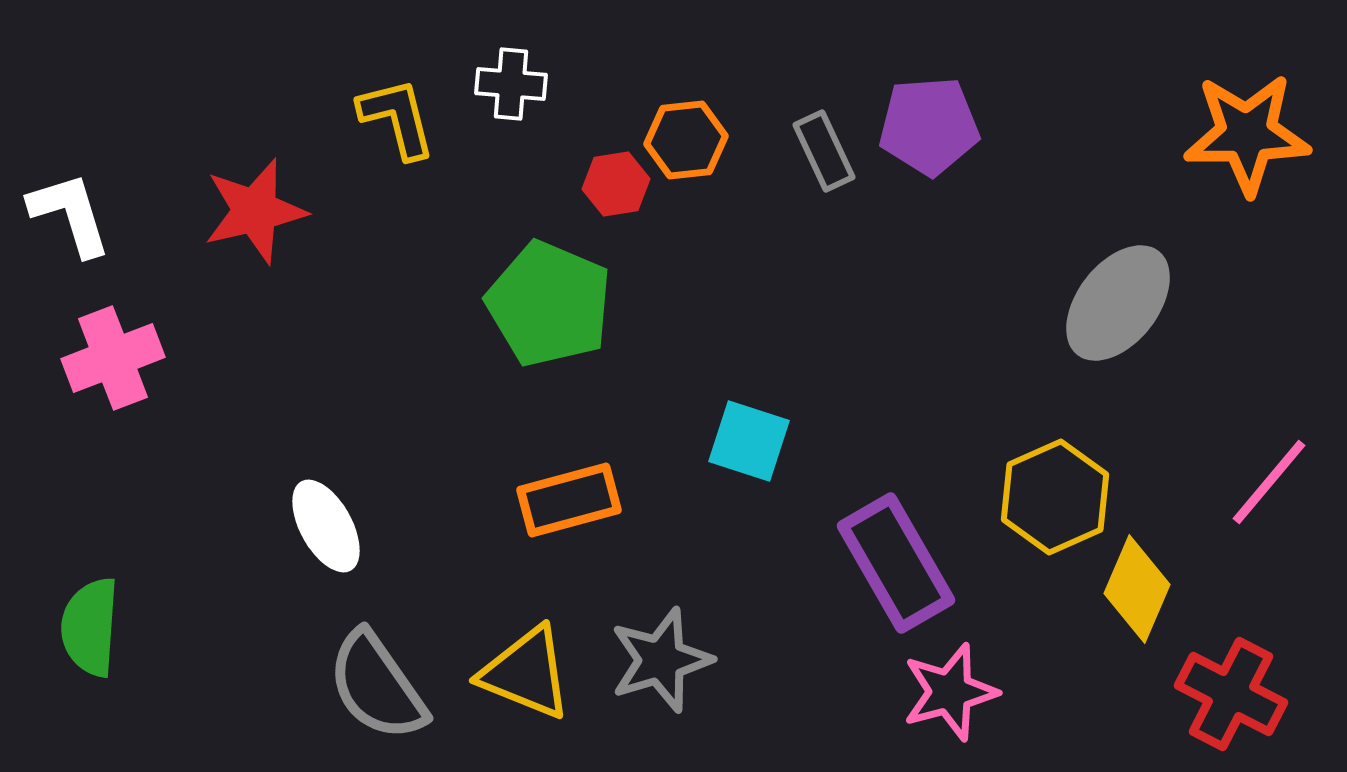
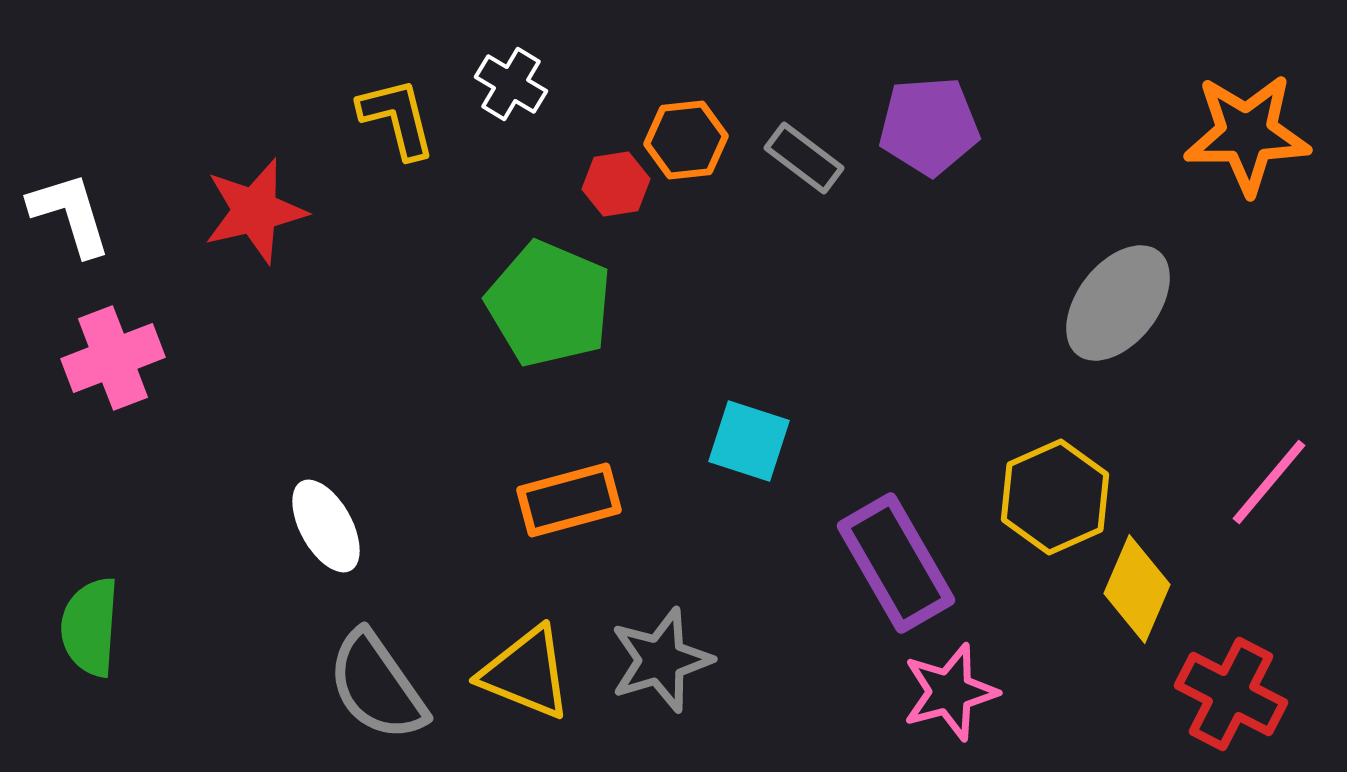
white cross: rotated 26 degrees clockwise
gray rectangle: moved 20 px left, 7 px down; rotated 28 degrees counterclockwise
